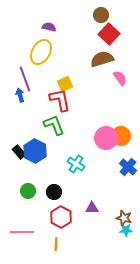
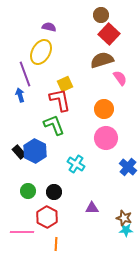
brown semicircle: moved 1 px down
purple line: moved 5 px up
orange circle: moved 17 px left, 27 px up
red hexagon: moved 14 px left
